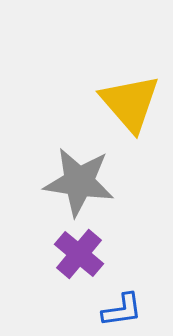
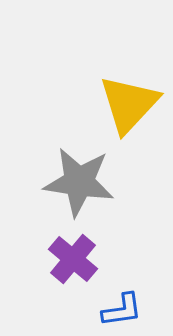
yellow triangle: moved 1 px left, 1 px down; rotated 24 degrees clockwise
purple cross: moved 6 px left, 5 px down
